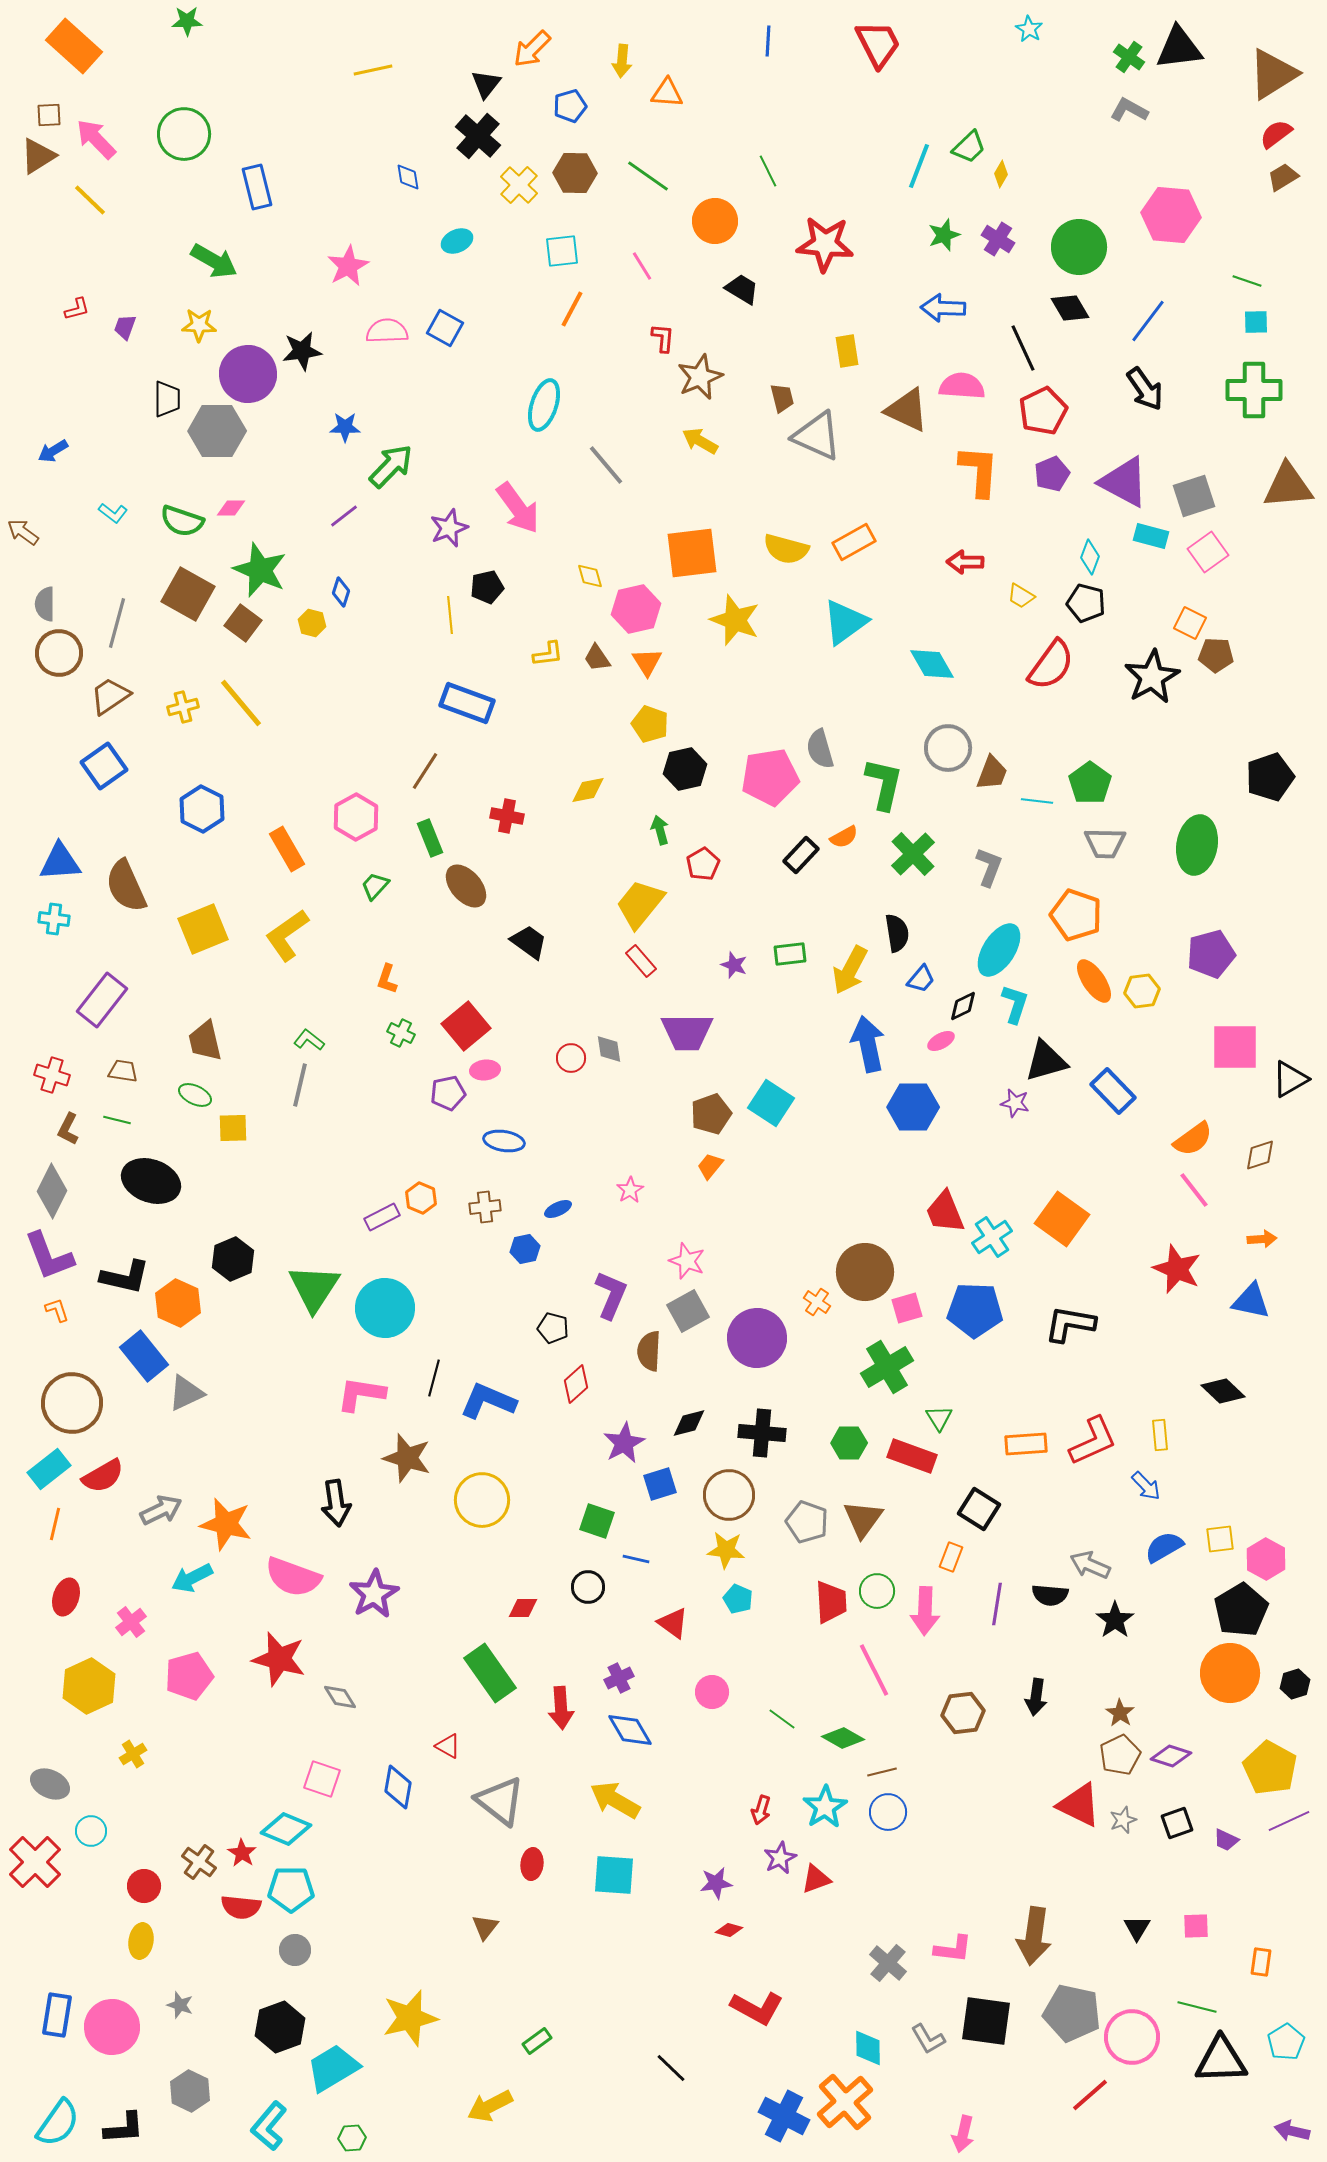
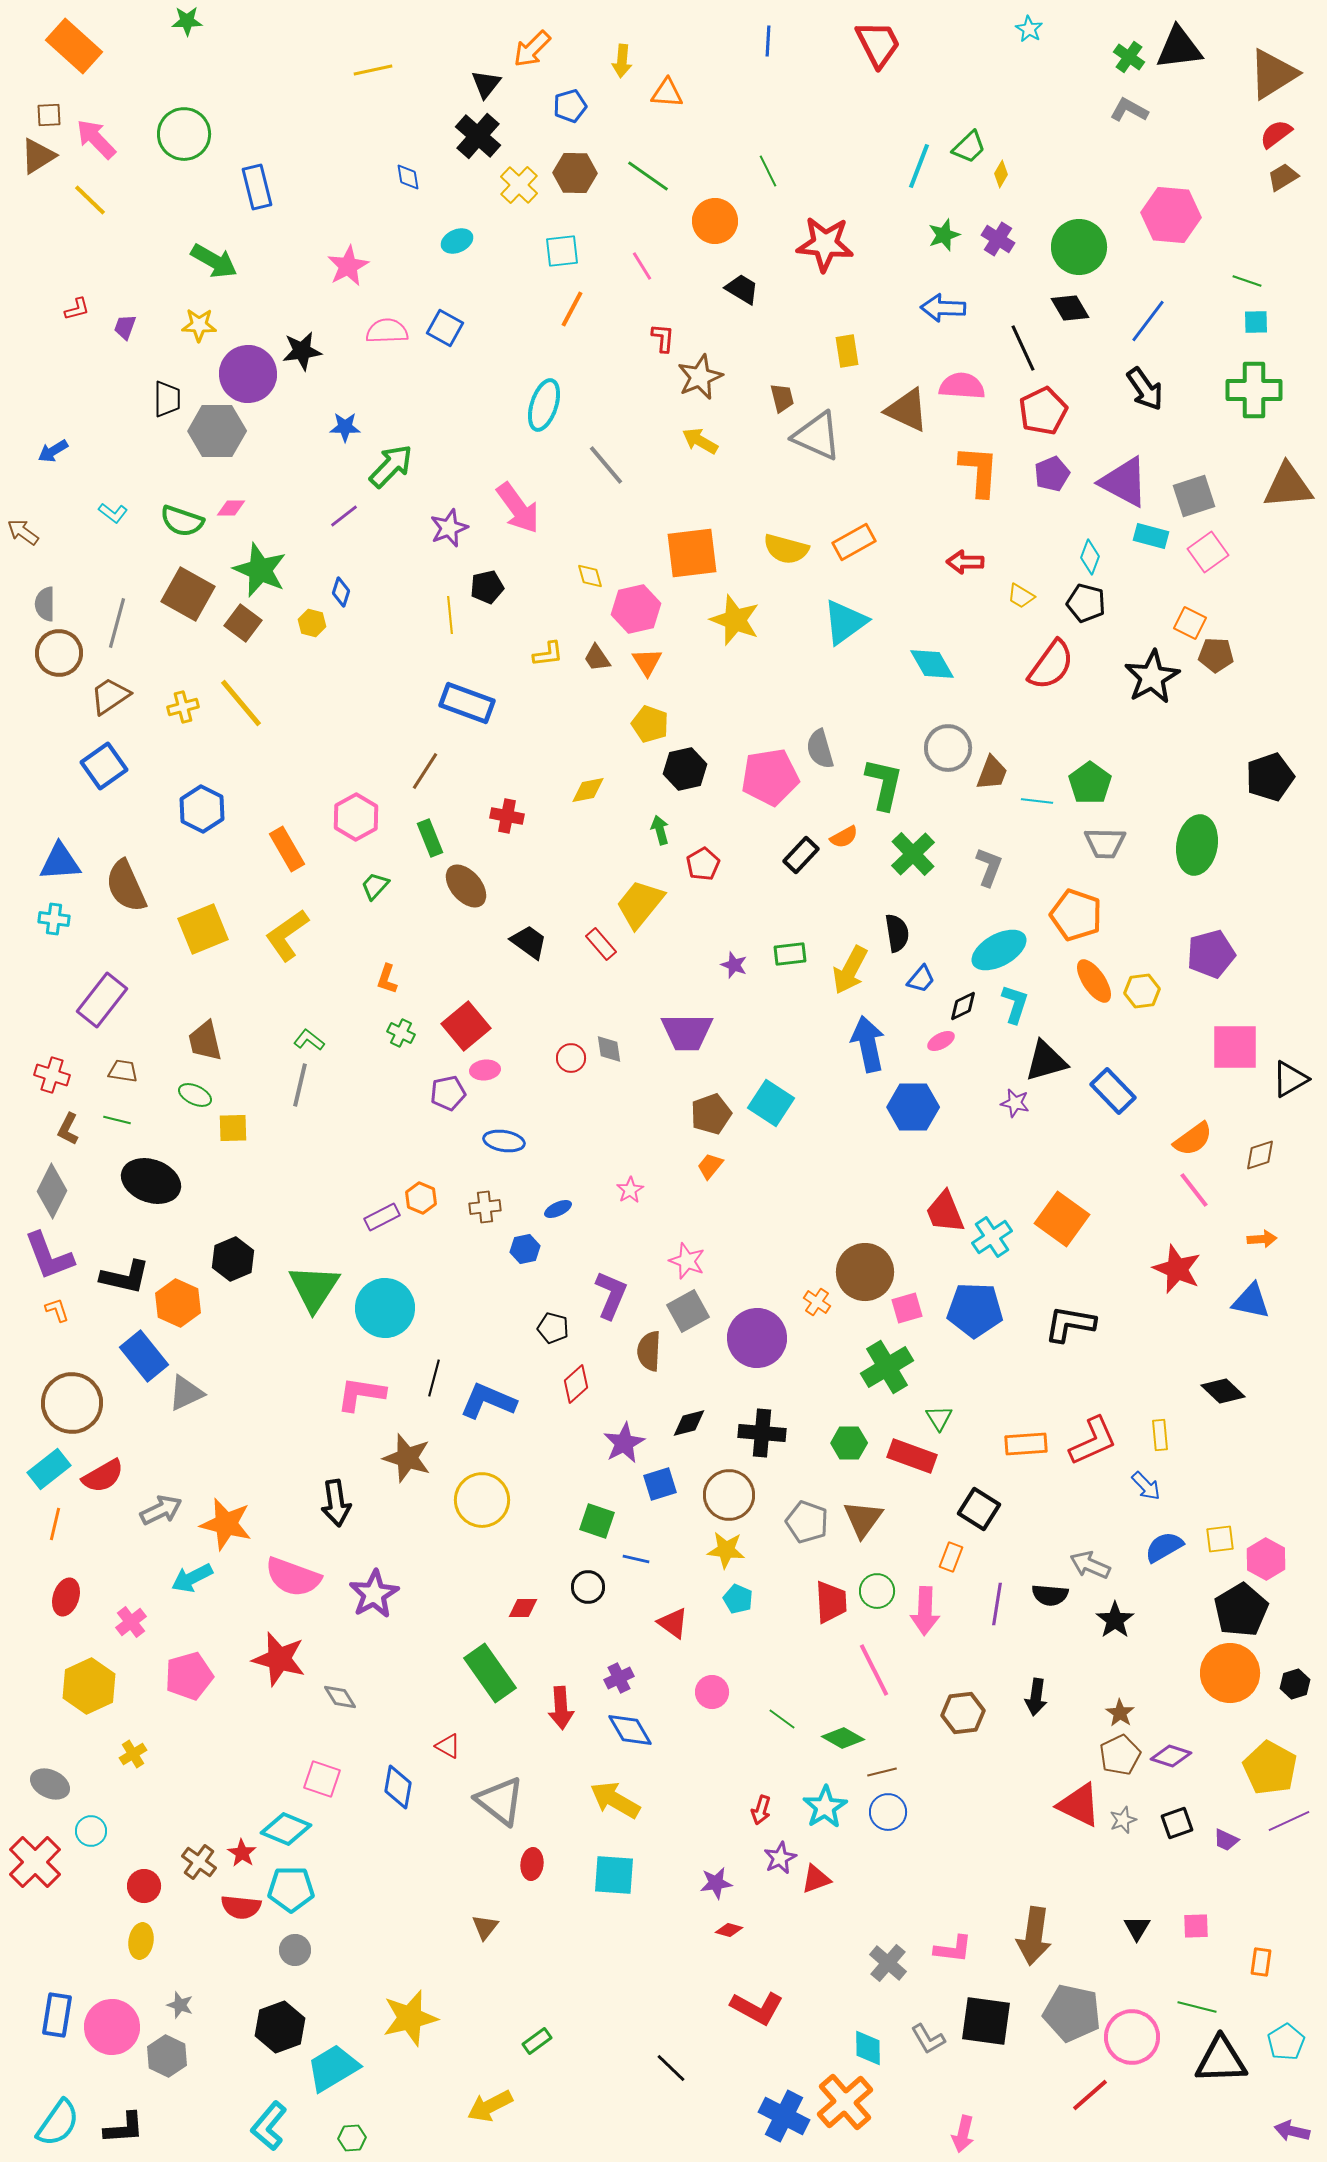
cyan ellipse at (999, 950): rotated 28 degrees clockwise
red rectangle at (641, 961): moved 40 px left, 17 px up
gray hexagon at (190, 2091): moved 23 px left, 35 px up
